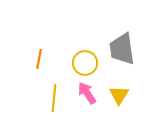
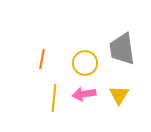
orange line: moved 3 px right
pink arrow: moved 3 px left, 1 px down; rotated 65 degrees counterclockwise
